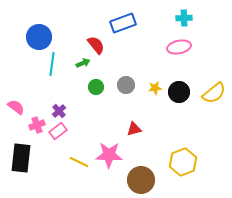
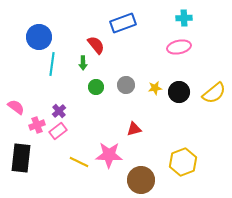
green arrow: rotated 112 degrees clockwise
